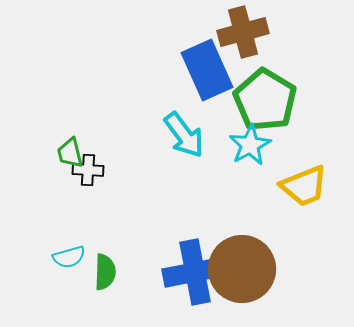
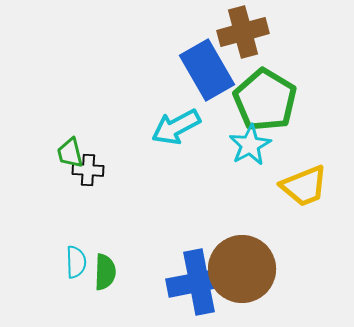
blue rectangle: rotated 6 degrees counterclockwise
cyan arrow: moved 8 px left, 8 px up; rotated 99 degrees clockwise
cyan semicircle: moved 7 px right, 5 px down; rotated 76 degrees counterclockwise
blue cross: moved 4 px right, 10 px down
